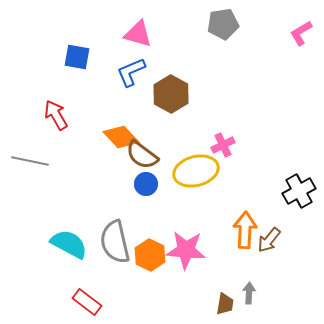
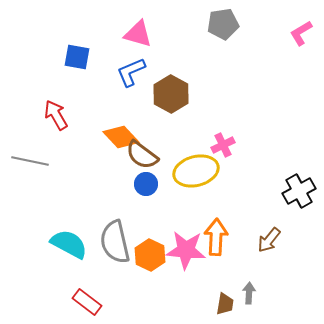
orange arrow: moved 29 px left, 7 px down
